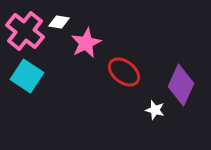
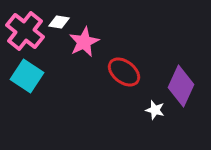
pink star: moved 2 px left, 1 px up
purple diamond: moved 1 px down
